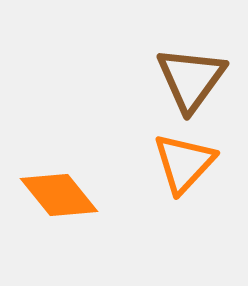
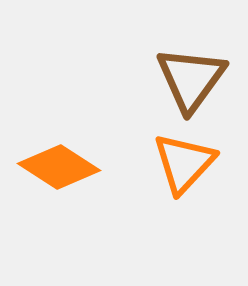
orange diamond: moved 28 px up; rotated 18 degrees counterclockwise
